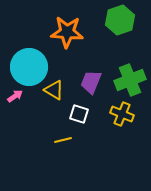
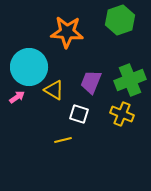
pink arrow: moved 2 px right, 1 px down
